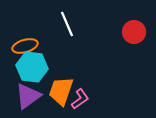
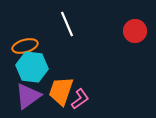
red circle: moved 1 px right, 1 px up
